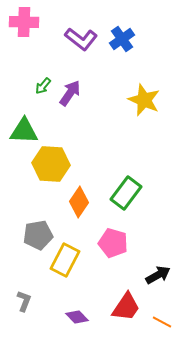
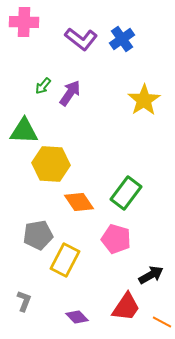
yellow star: rotated 16 degrees clockwise
orange diamond: rotated 68 degrees counterclockwise
pink pentagon: moved 3 px right, 4 px up
black arrow: moved 7 px left
